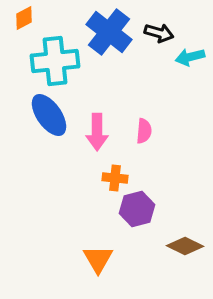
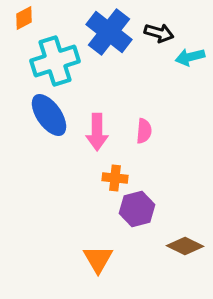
cyan cross: rotated 12 degrees counterclockwise
